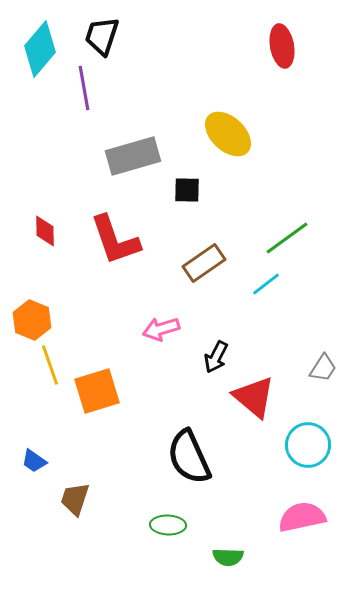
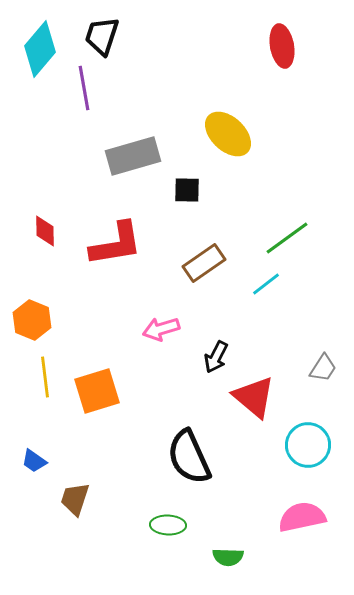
red L-shape: moved 1 px right, 4 px down; rotated 80 degrees counterclockwise
yellow line: moved 5 px left, 12 px down; rotated 12 degrees clockwise
